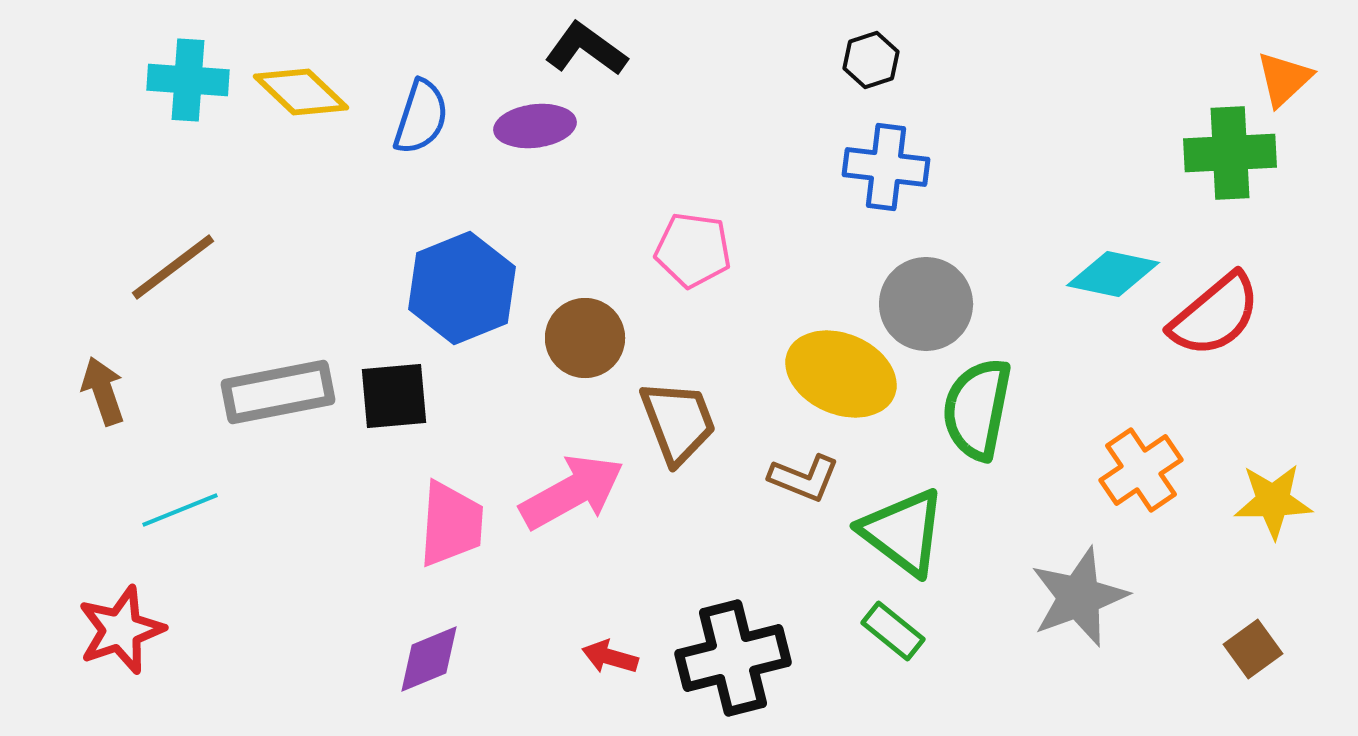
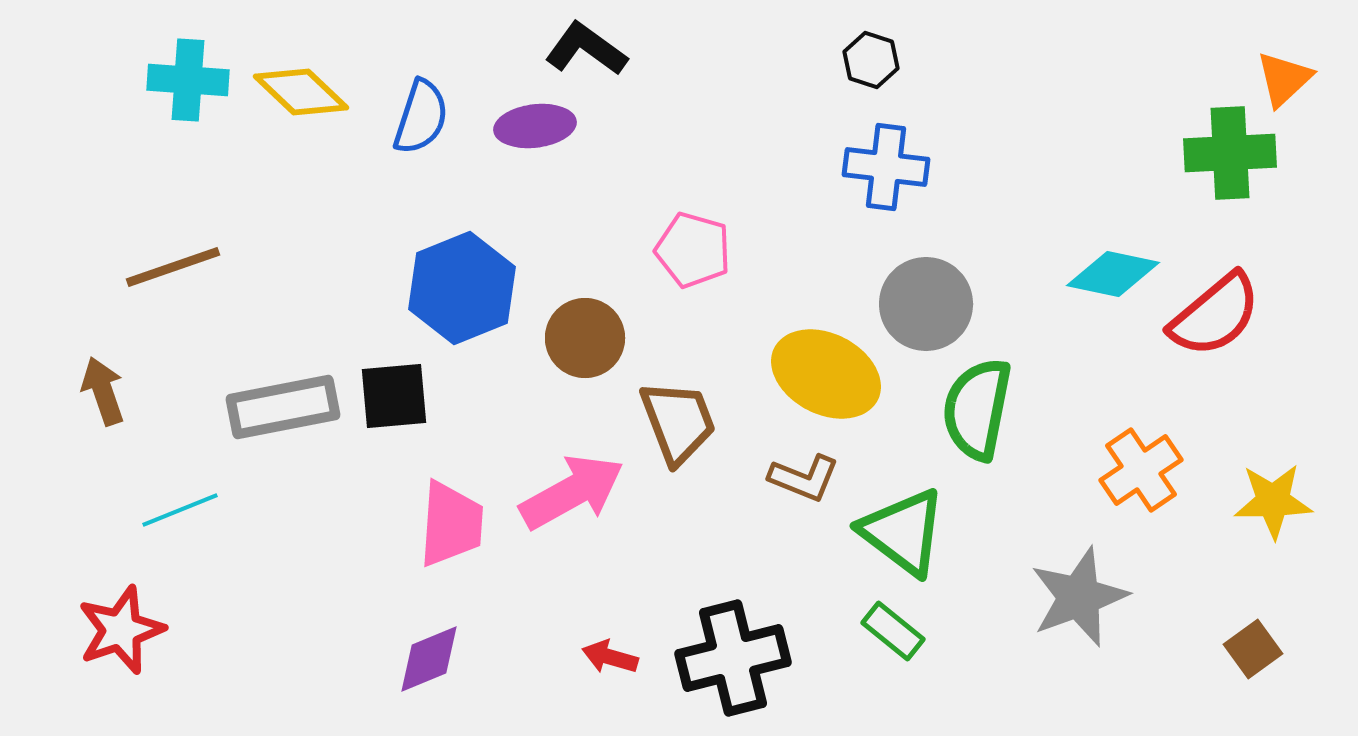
black hexagon: rotated 24 degrees counterclockwise
pink pentagon: rotated 8 degrees clockwise
brown line: rotated 18 degrees clockwise
yellow ellipse: moved 15 px left; rotated 4 degrees clockwise
gray rectangle: moved 5 px right, 15 px down
